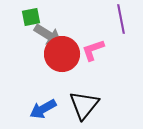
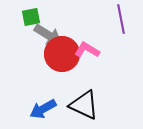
pink L-shape: moved 6 px left; rotated 50 degrees clockwise
black triangle: rotated 44 degrees counterclockwise
